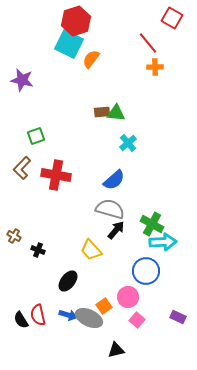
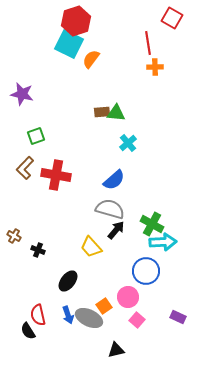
red line: rotated 30 degrees clockwise
purple star: moved 14 px down
brown L-shape: moved 3 px right
yellow trapezoid: moved 3 px up
blue arrow: rotated 54 degrees clockwise
black semicircle: moved 7 px right, 11 px down
